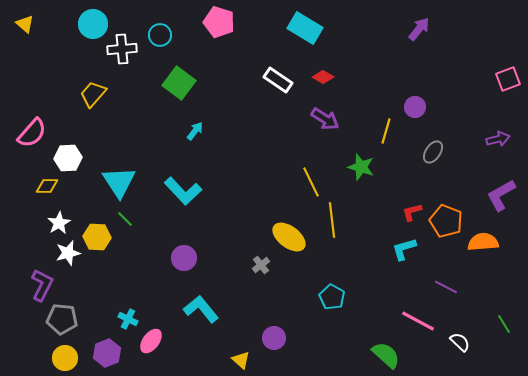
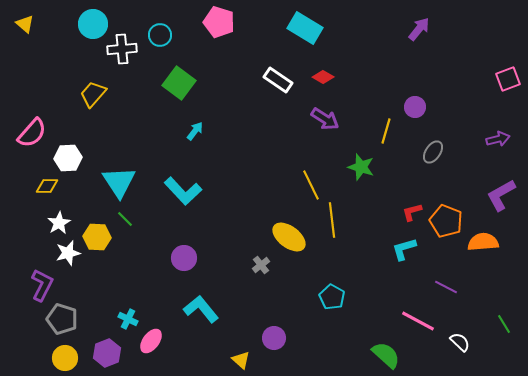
yellow line at (311, 182): moved 3 px down
gray pentagon at (62, 319): rotated 12 degrees clockwise
